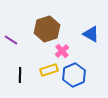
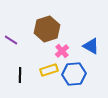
blue triangle: moved 12 px down
blue hexagon: moved 1 px up; rotated 20 degrees clockwise
